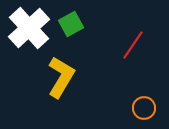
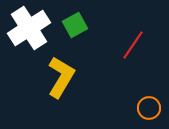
green square: moved 4 px right, 1 px down
white cross: rotated 9 degrees clockwise
orange circle: moved 5 px right
